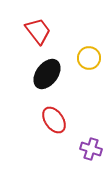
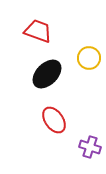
red trapezoid: rotated 32 degrees counterclockwise
black ellipse: rotated 8 degrees clockwise
purple cross: moved 1 px left, 2 px up
